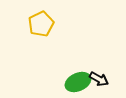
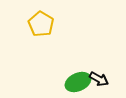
yellow pentagon: rotated 15 degrees counterclockwise
